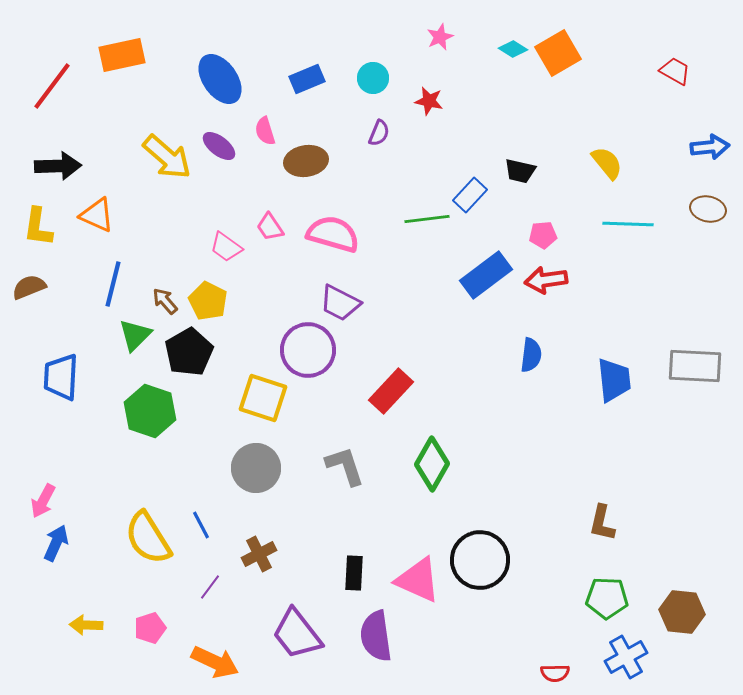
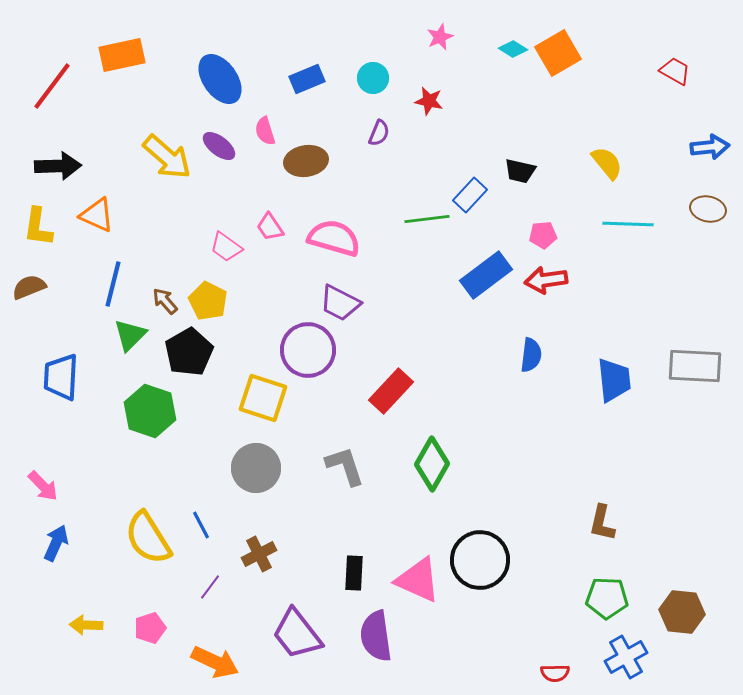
pink semicircle at (333, 234): moved 1 px right, 4 px down
green triangle at (135, 335): moved 5 px left
pink arrow at (43, 501): moved 15 px up; rotated 72 degrees counterclockwise
